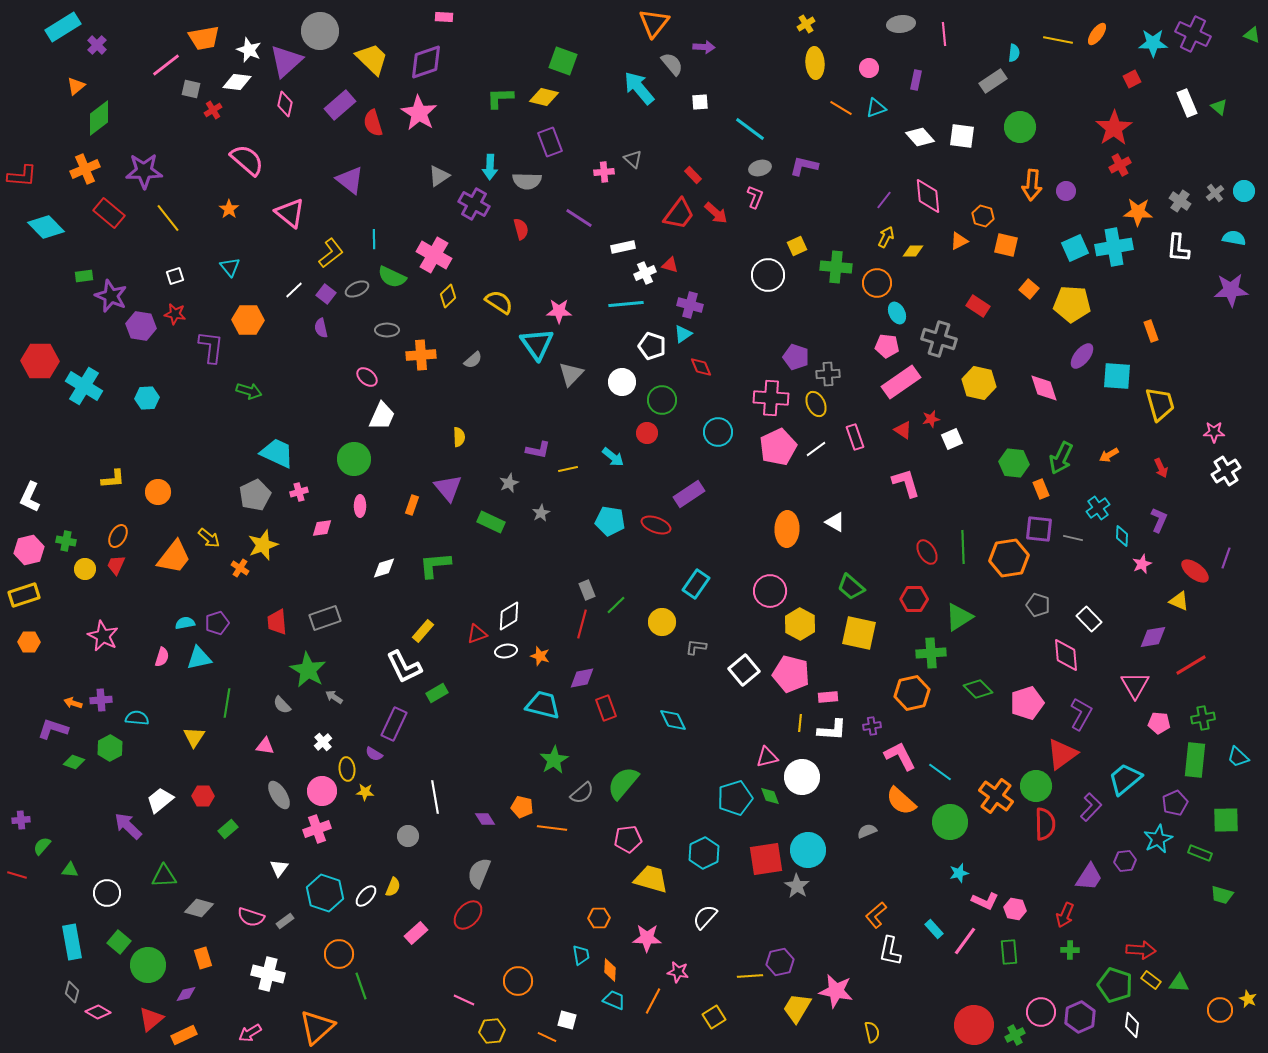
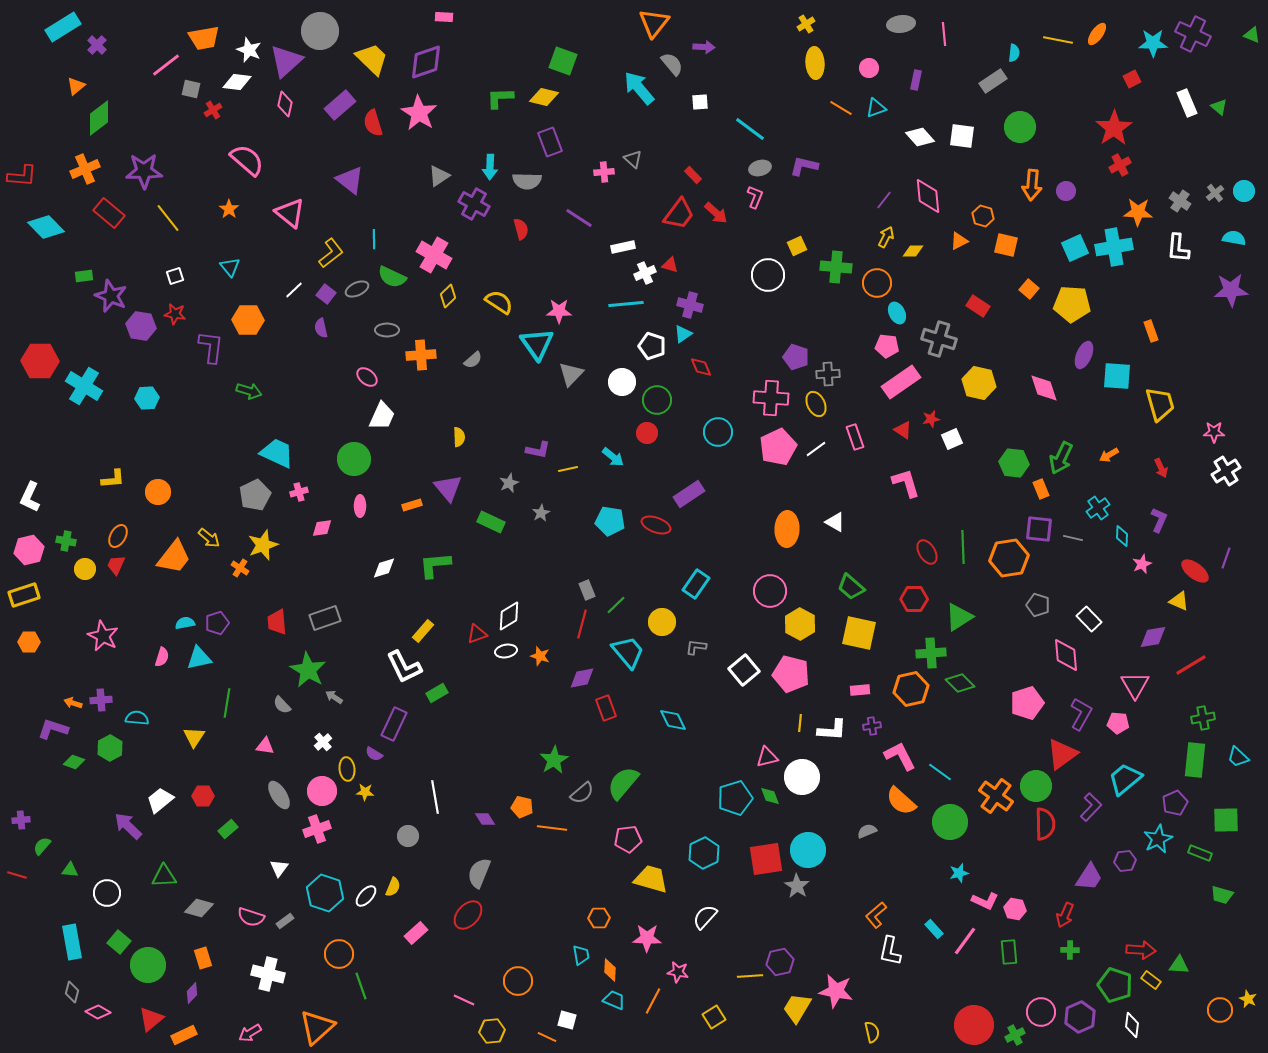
purple ellipse at (1082, 356): moved 2 px right, 1 px up; rotated 16 degrees counterclockwise
green circle at (662, 400): moved 5 px left
orange rectangle at (412, 505): rotated 54 degrees clockwise
green diamond at (978, 689): moved 18 px left, 6 px up
orange hexagon at (912, 693): moved 1 px left, 4 px up
pink rectangle at (828, 697): moved 32 px right, 7 px up
cyan trapezoid at (543, 705): moved 85 px right, 53 px up; rotated 36 degrees clockwise
pink pentagon at (1159, 723): moved 41 px left
green triangle at (1179, 983): moved 18 px up
purple diamond at (186, 994): moved 6 px right, 1 px up; rotated 35 degrees counterclockwise
